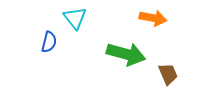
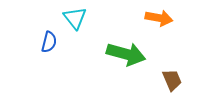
orange arrow: moved 6 px right
brown trapezoid: moved 4 px right, 6 px down
